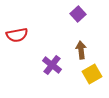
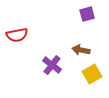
purple square: moved 9 px right; rotated 28 degrees clockwise
brown arrow: rotated 72 degrees counterclockwise
